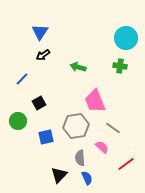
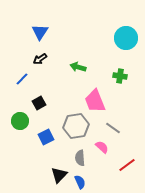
black arrow: moved 3 px left, 4 px down
green cross: moved 10 px down
green circle: moved 2 px right
blue square: rotated 14 degrees counterclockwise
red line: moved 1 px right, 1 px down
blue semicircle: moved 7 px left, 4 px down
